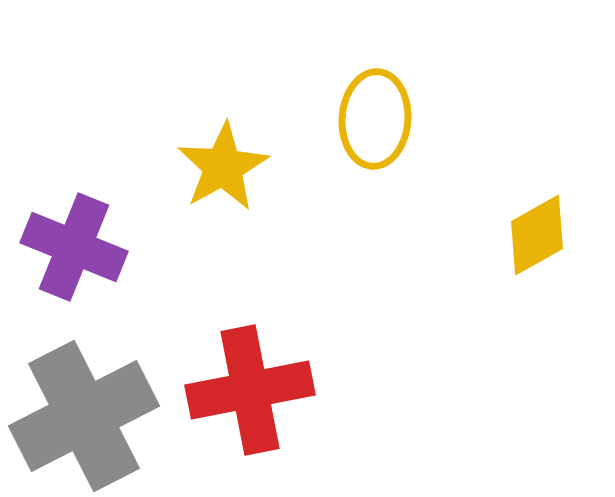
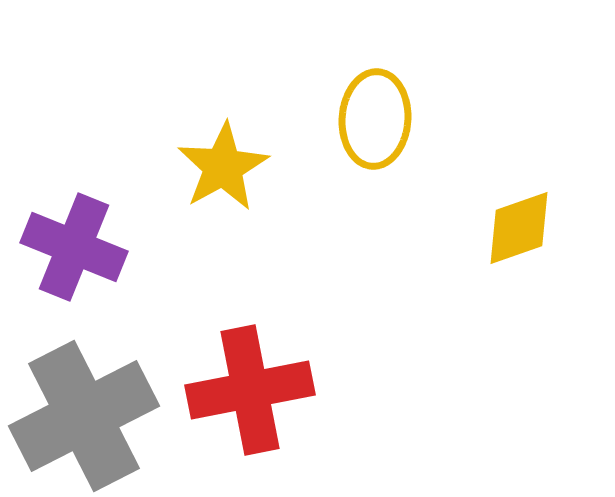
yellow diamond: moved 18 px left, 7 px up; rotated 10 degrees clockwise
